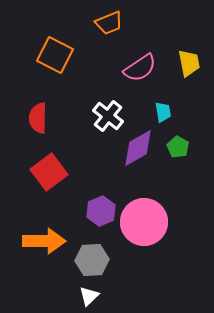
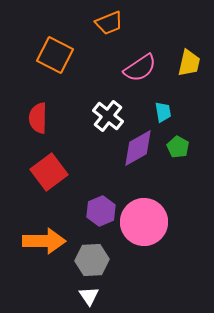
yellow trapezoid: rotated 24 degrees clockwise
white triangle: rotated 20 degrees counterclockwise
